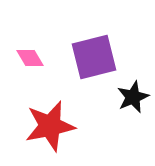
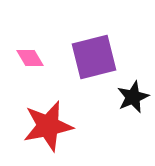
red star: moved 2 px left
